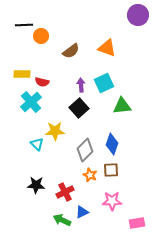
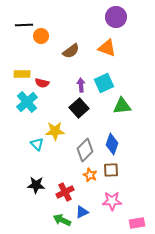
purple circle: moved 22 px left, 2 px down
red semicircle: moved 1 px down
cyan cross: moved 4 px left
